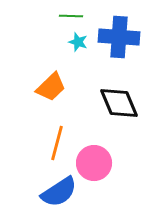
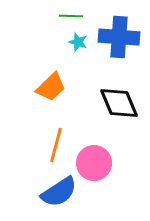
orange line: moved 1 px left, 2 px down
